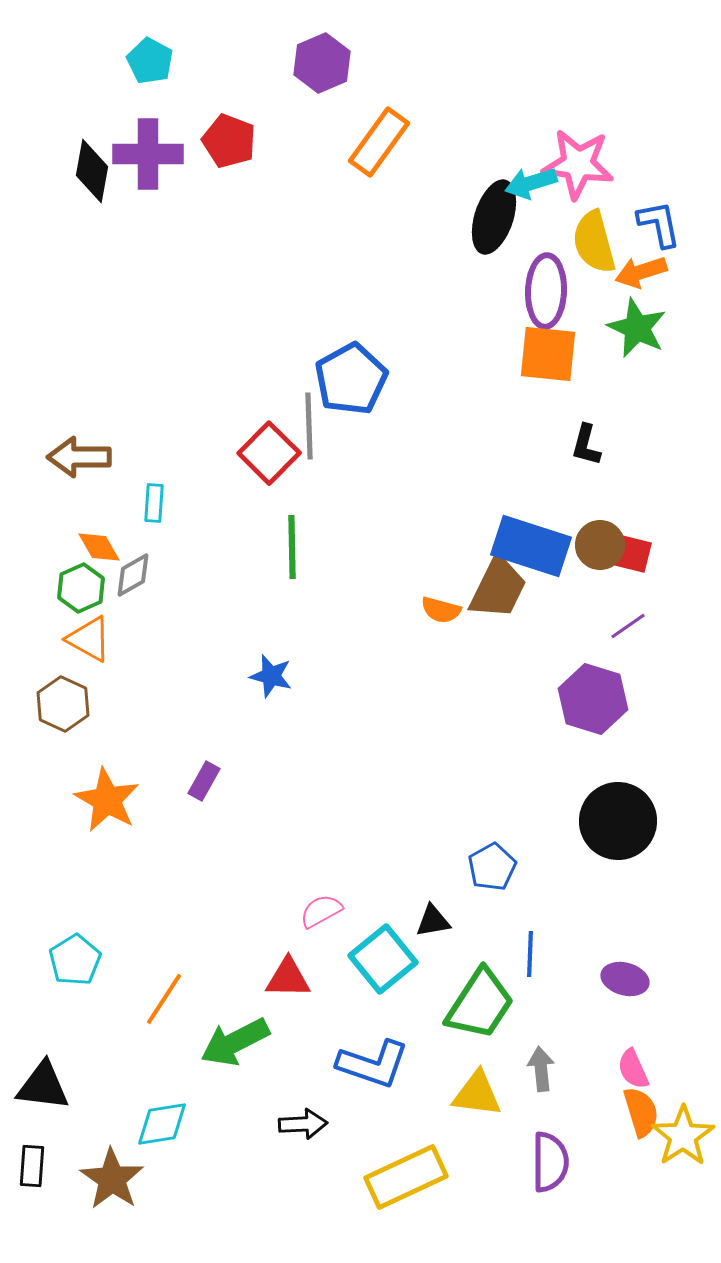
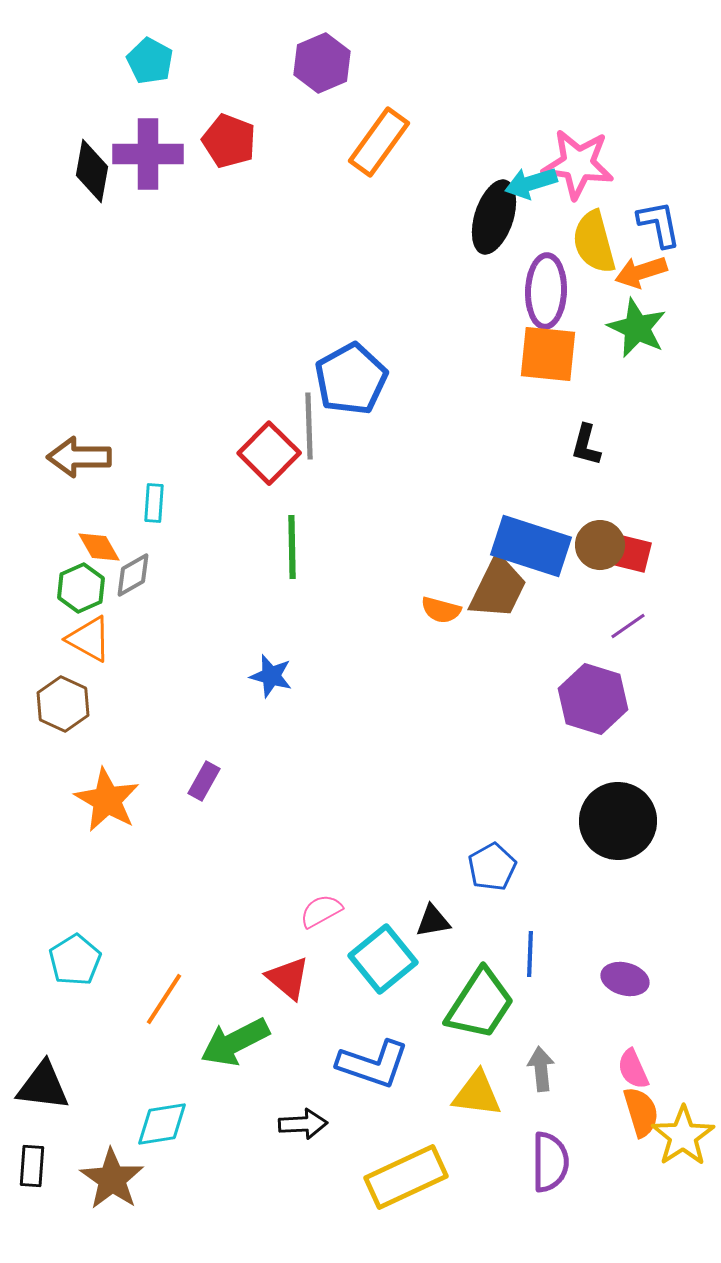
red triangle at (288, 978): rotated 39 degrees clockwise
